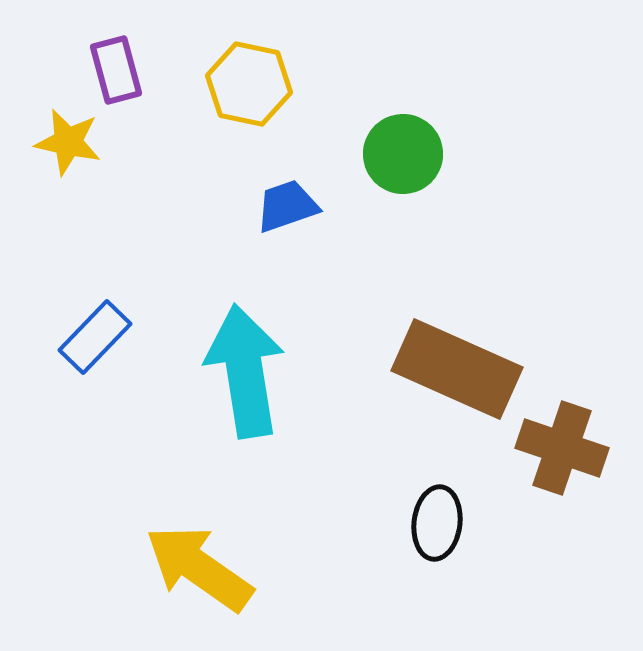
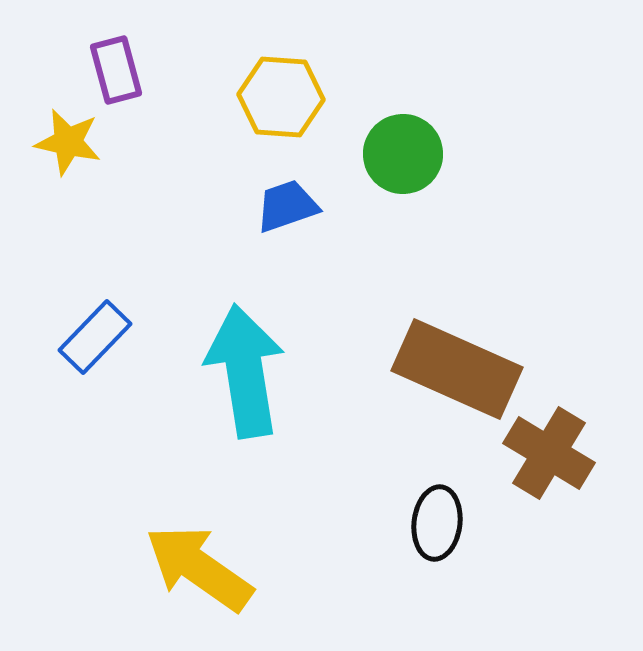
yellow hexagon: moved 32 px right, 13 px down; rotated 8 degrees counterclockwise
brown cross: moved 13 px left, 5 px down; rotated 12 degrees clockwise
